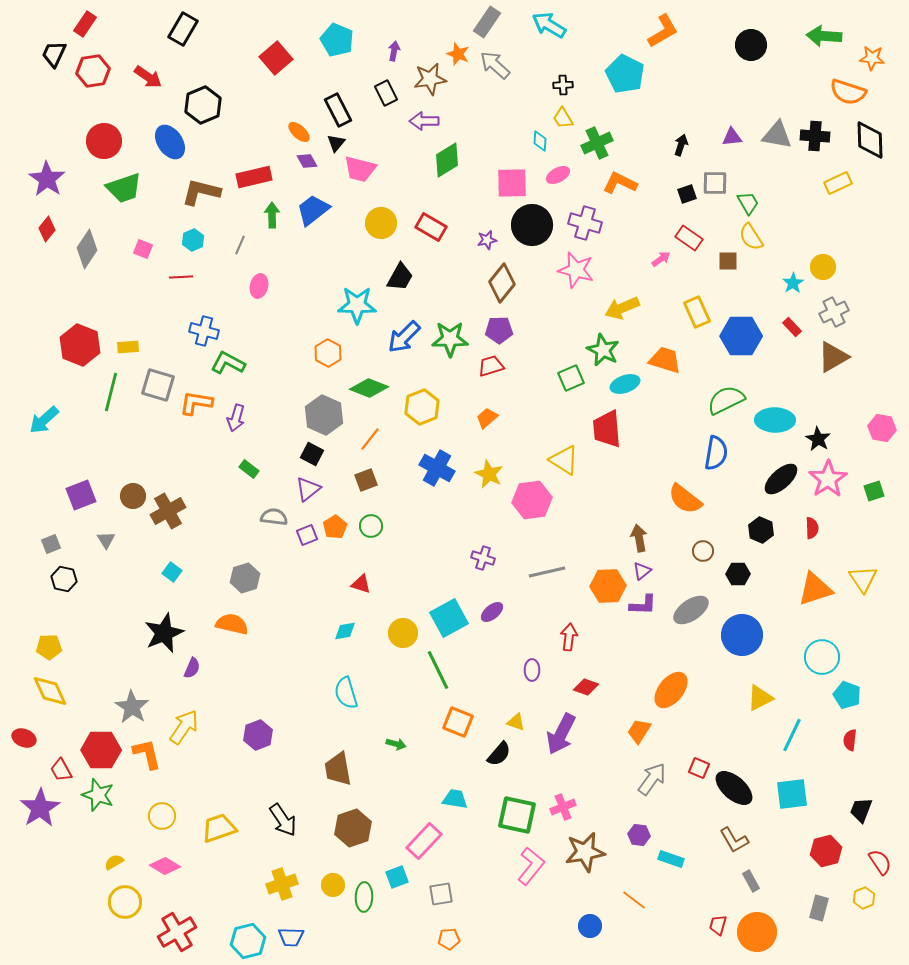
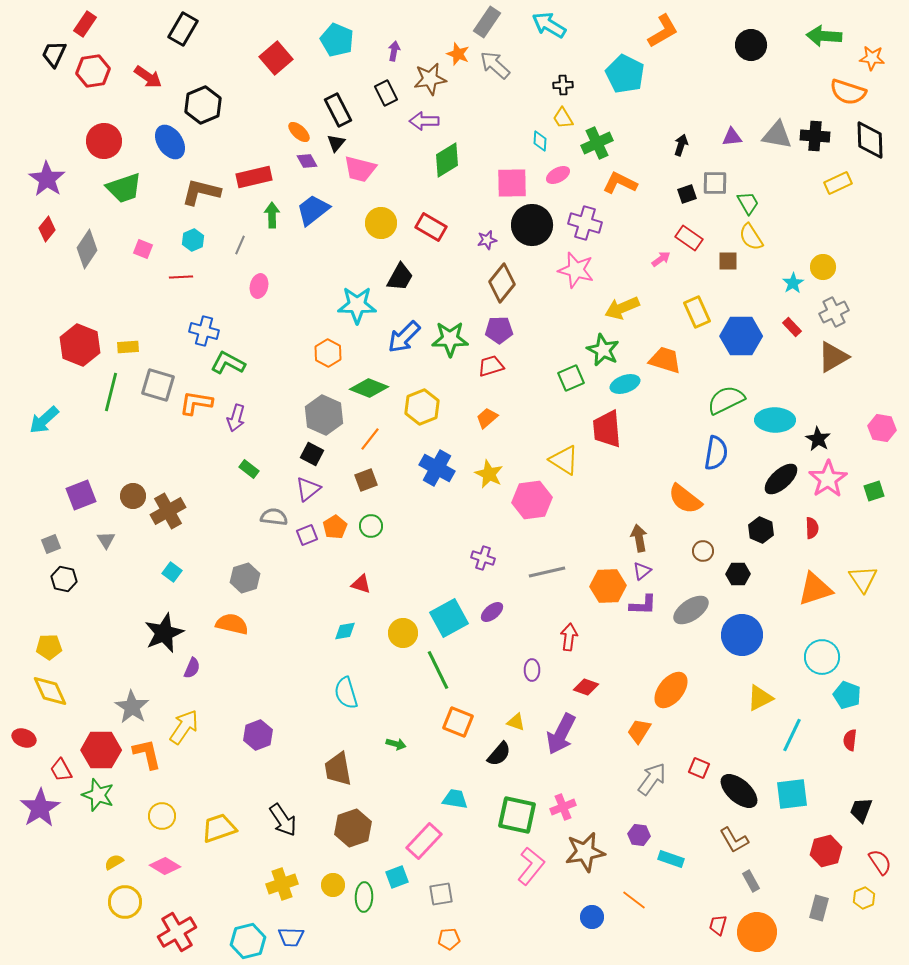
black ellipse at (734, 788): moved 5 px right, 3 px down
blue circle at (590, 926): moved 2 px right, 9 px up
